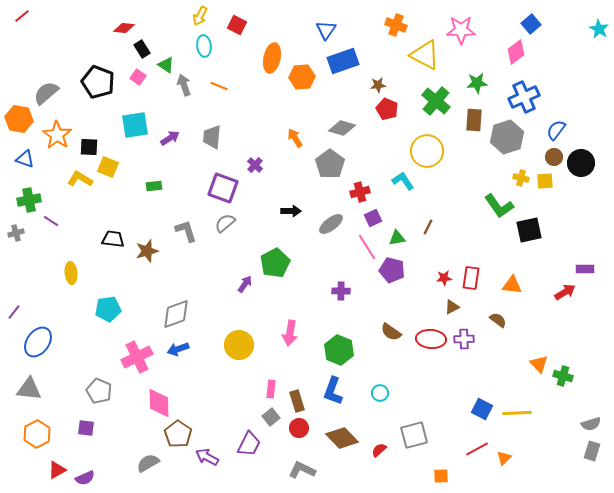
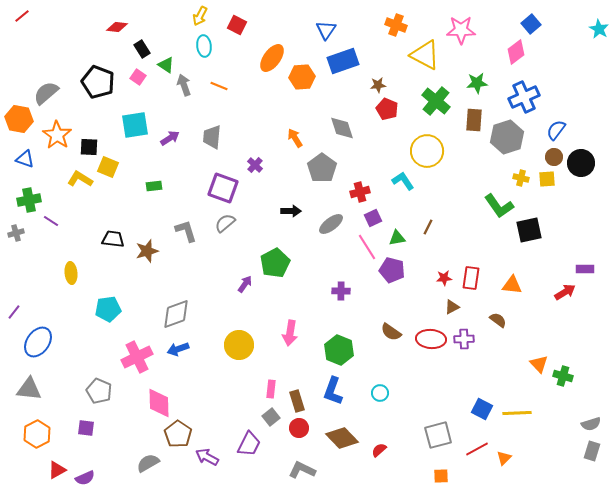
red diamond at (124, 28): moved 7 px left, 1 px up
orange ellipse at (272, 58): rotated 24 degrees clockwise
gray diamond at (342, 128): rotated 56 degrees clockwise
gray pentagon at (330, 164): moved 8 px left, 4 px down
yellow square at (545, 181): moved 2 px right, 2 px up
gray square at (414, 435): moved 24 px right
